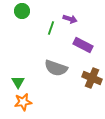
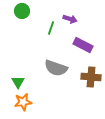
brown cross: moved 1 px left, 1 px up; rotated 18 degrees counterclockwise
